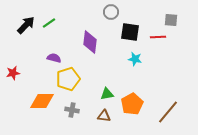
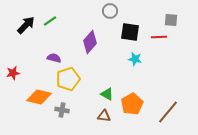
gray circle: moved 1 px left, 1 px up
green line: moved 1 px right, 2 px up
red line: moved 1 px right
purple diamond: rotated 35 degrees clockwise
green triangle: rotated 40 degrees clockwise
orange diamond: moved 3 px left, 4 px up; rotated 15 degrees clockwise
gray cross: moved 10 px left
